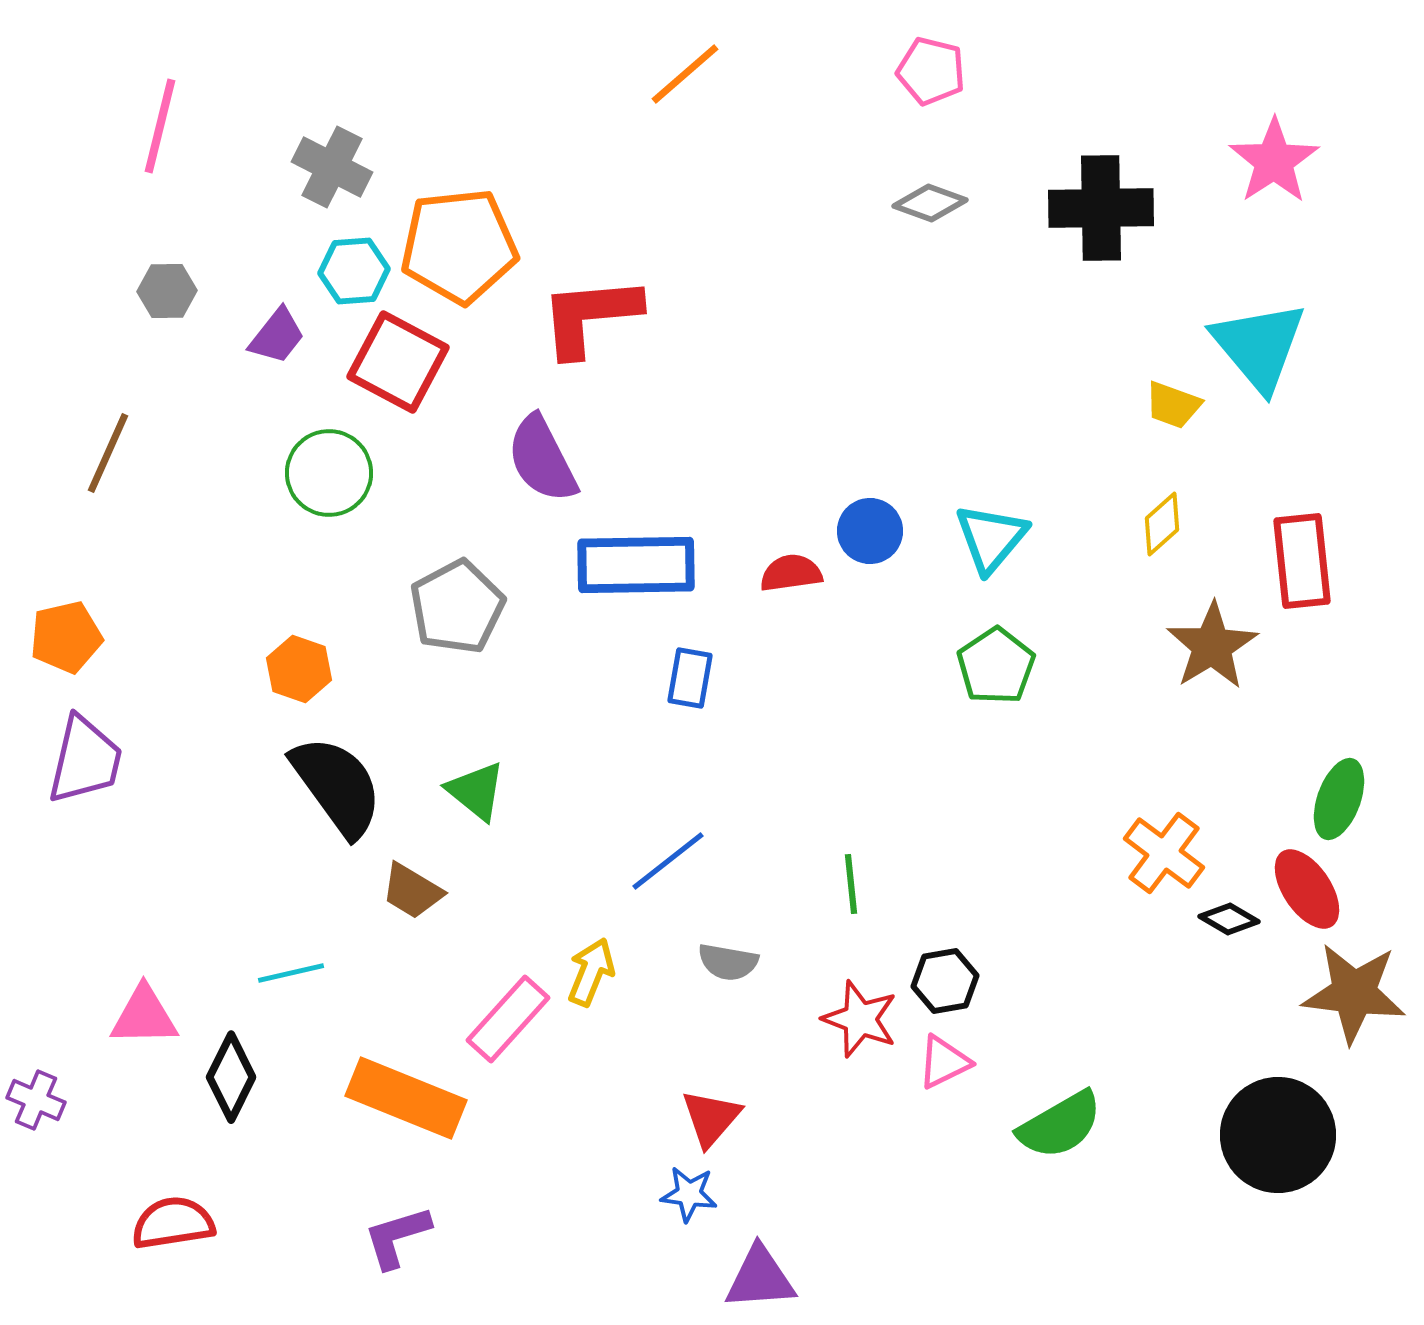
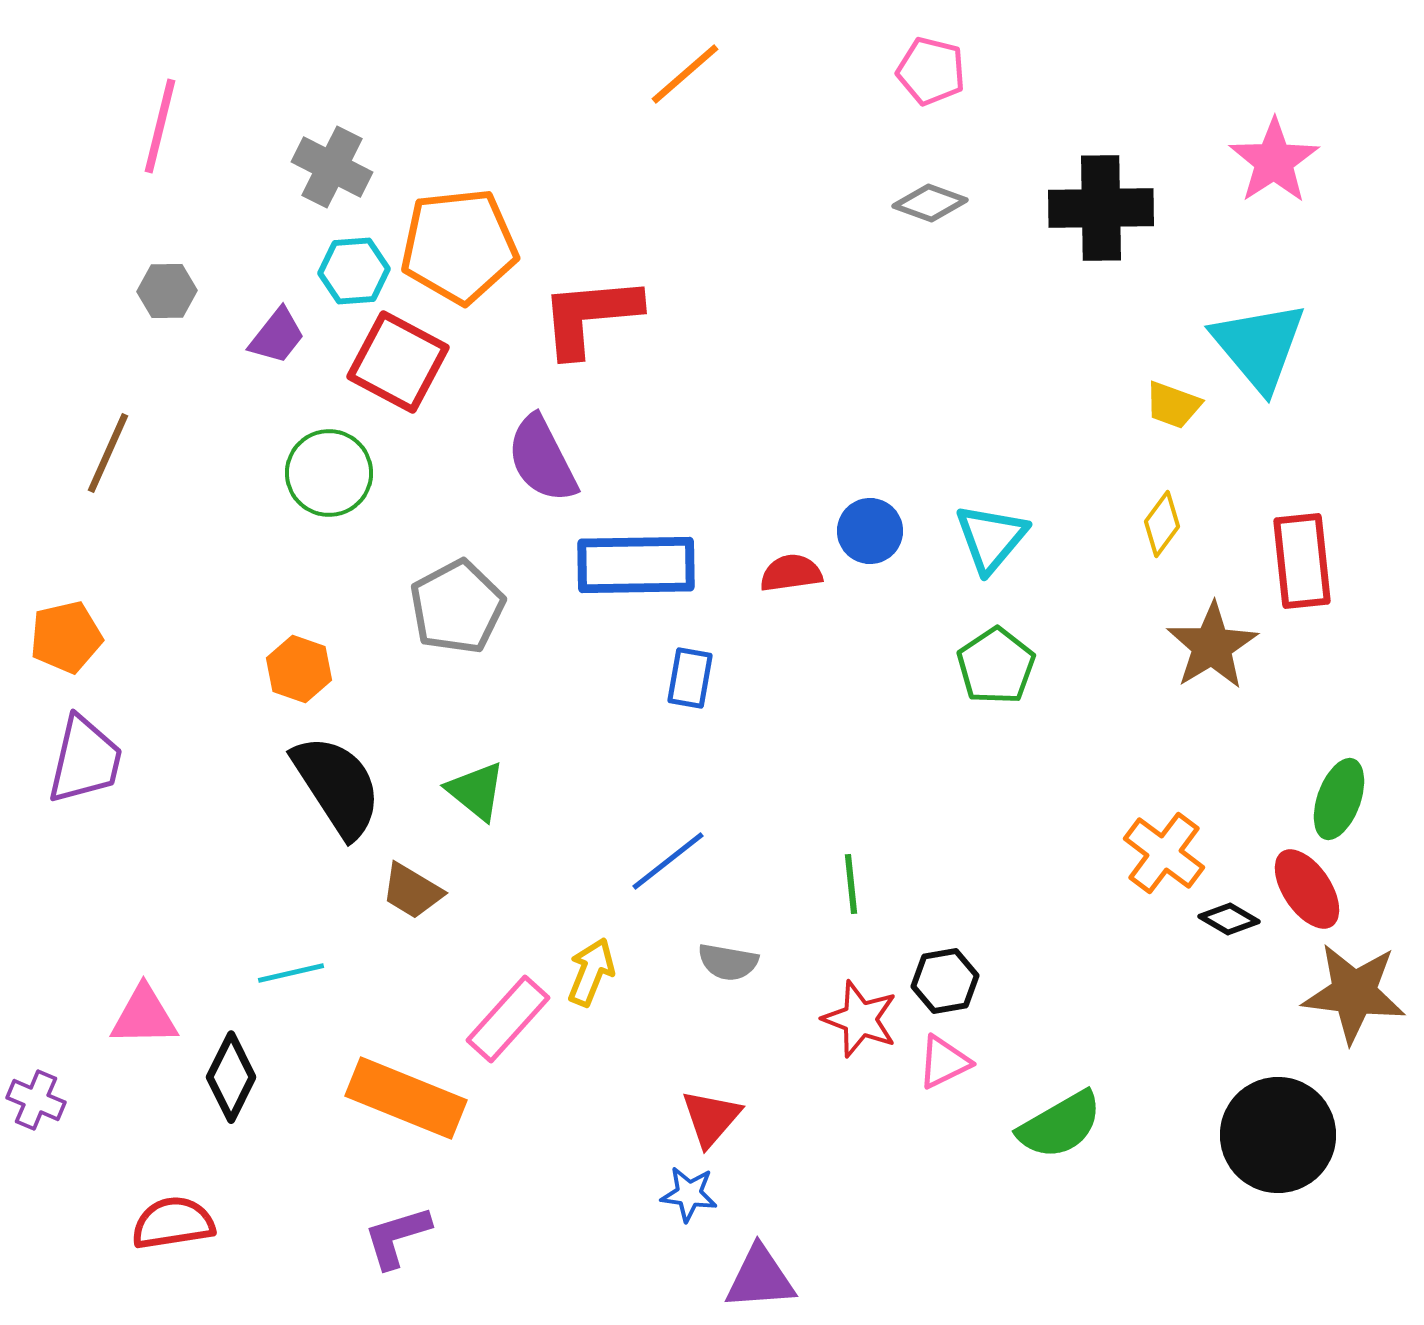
yellow diamond at (1162, 524): rotated 12 degrees counterclockwise
black semicircle at (337, 786): rotated 3 degrees clockwise
